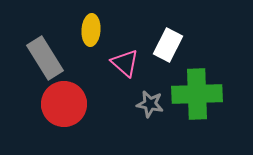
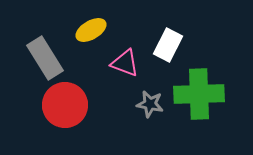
yellow ellipse: rotated 56 degrees clockwise
pink triangle: rotated 20 degrees counterclockwise
green cross: moved 2 px right
red circle: moved 1 px right, 1 px down
